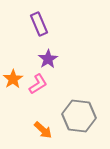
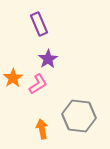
orange star: moved 1 px up
orange arrow: moved 1 px left, 1 px up; rotated 144 degrees counterclockwise
